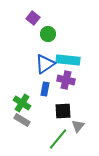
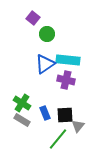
green circle: moved 1 px left
blue rectangle: moved 24 px down; rotated 32 degrees counterclockwise
black square: moved 2 px right, 4 px down
